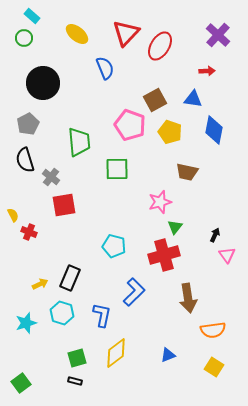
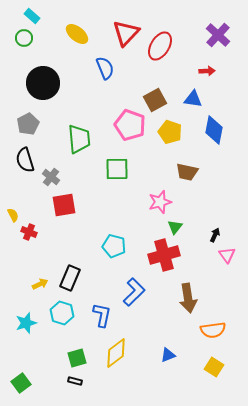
green trapezoid at (79, 142): moved 3 px up
